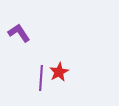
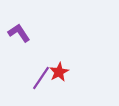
purple line: rotated 30 degrees clockwise
